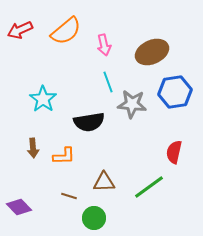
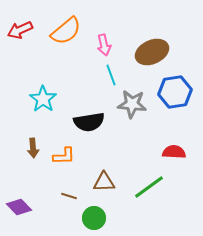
cyan line: moved 3 px right, 7 px up
red semicircle: rotated 80 degrees clockwise
